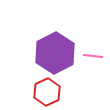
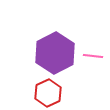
red hexagon: moved 1 px right, 1 px down
